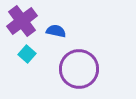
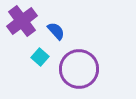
blue semicircle: rotated 36 degrees clockwise
cyan square: moved 13 px right, 3 px down
